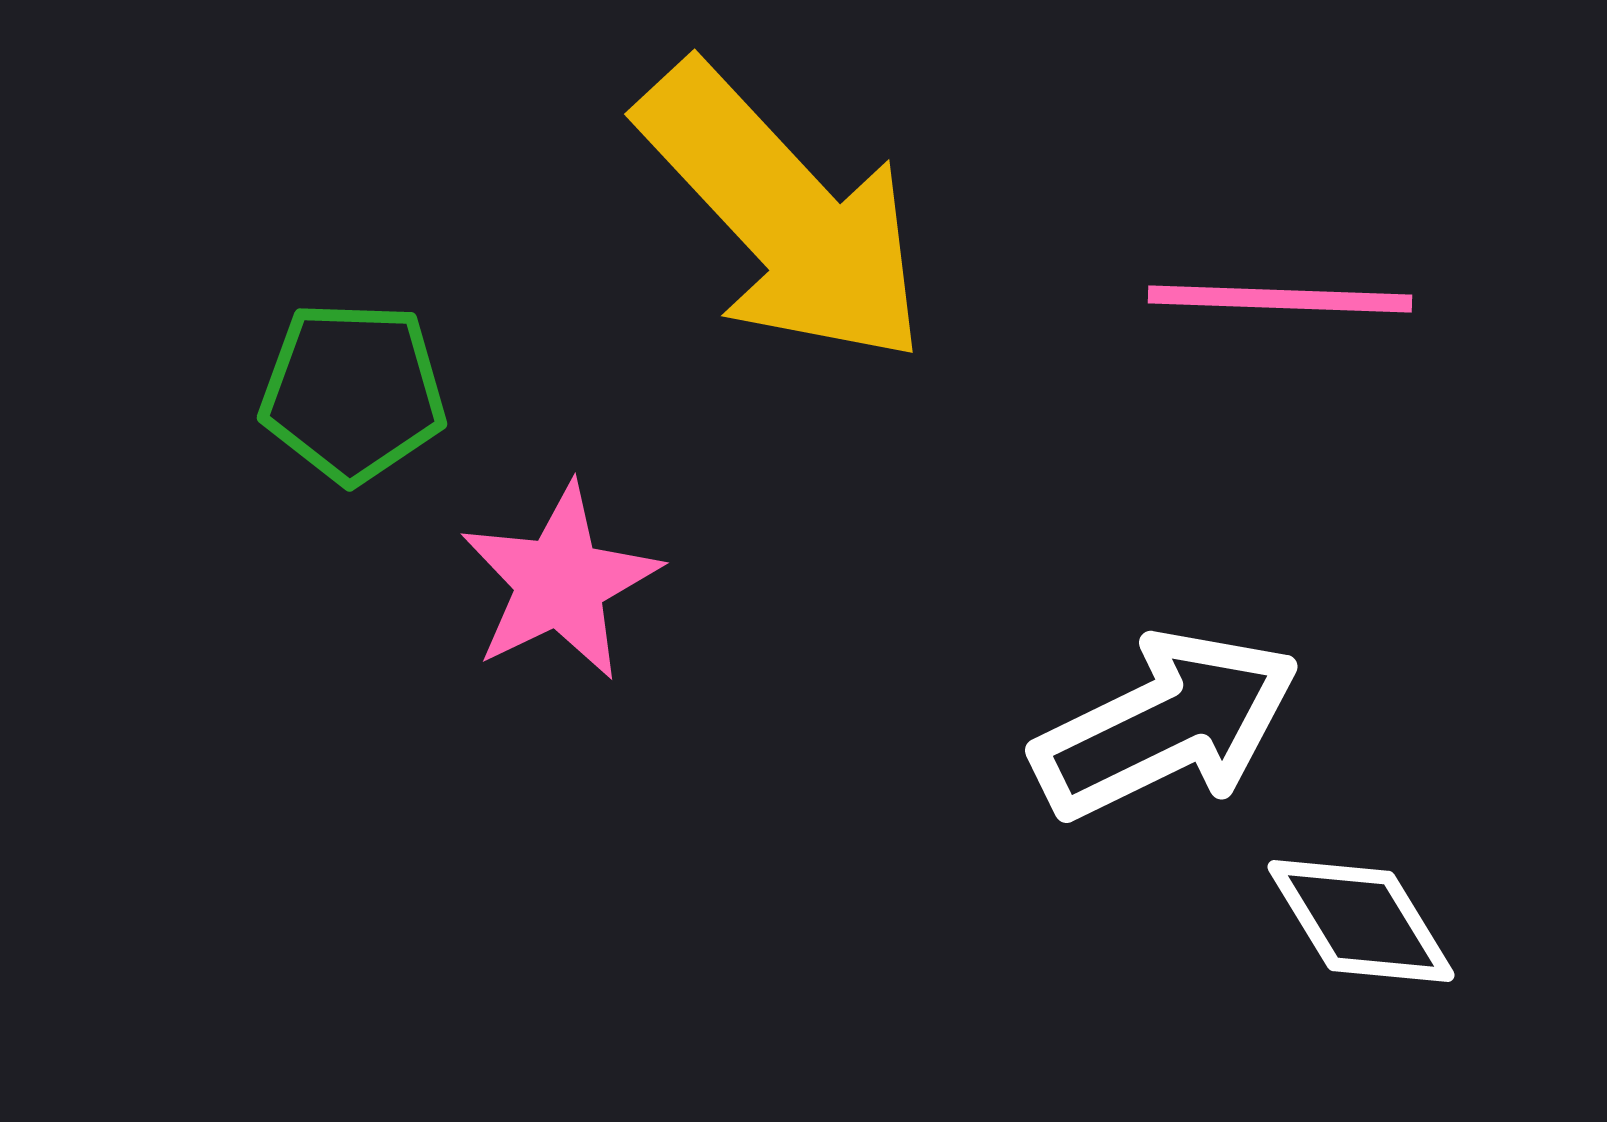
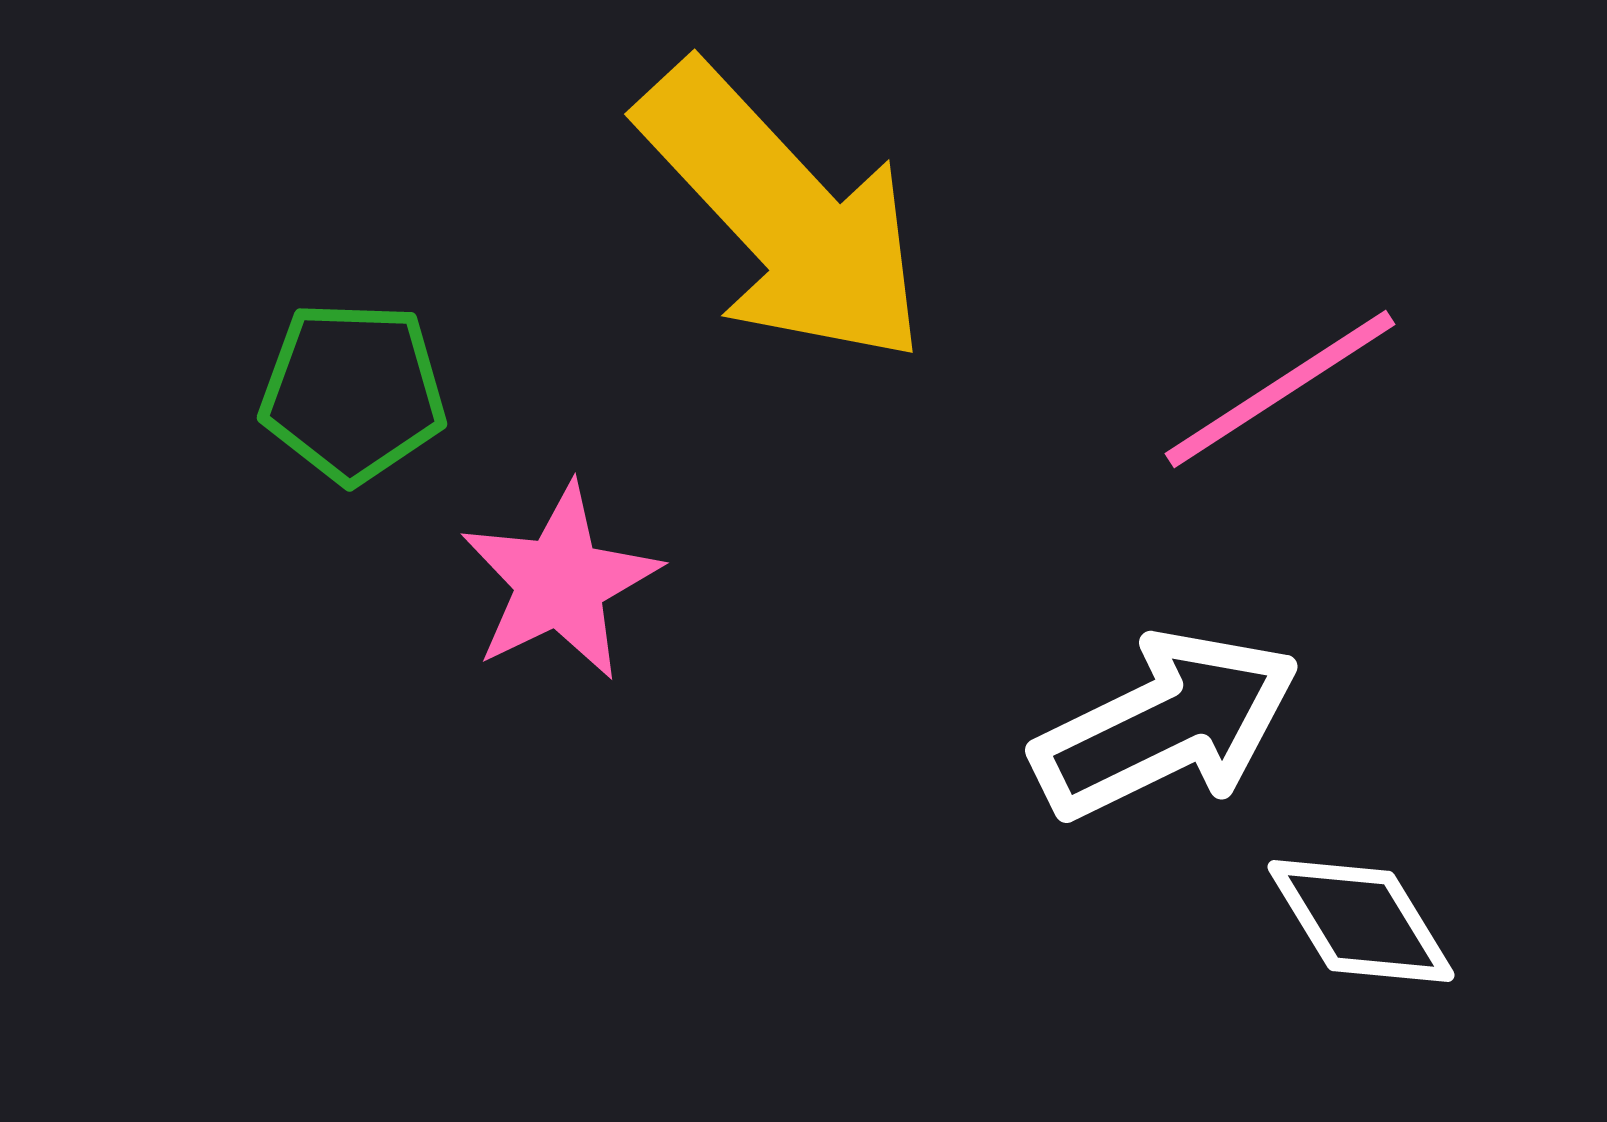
pink line: moved 90 px down; rotated 35 degrees counterclockwise
